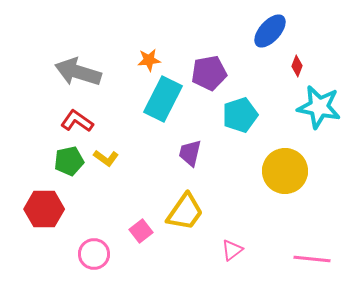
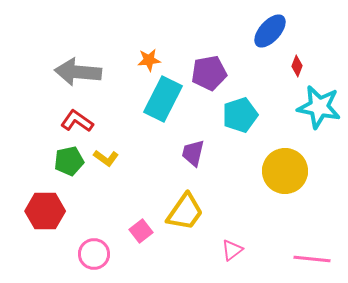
gray arrow: rotated 12 degrees counterclockwise
purple trapezoid: moved 3 px right
red hexagon: moved 1 px right, 2 px down
